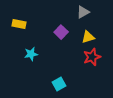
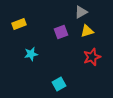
gray triangle: moved 2 px left
yellow rectangle: rotated 32 degrees counterclockwise
purple square: rotated 24 degrees clockwise
yellow triangle: moved 1 px left, 6 px up
